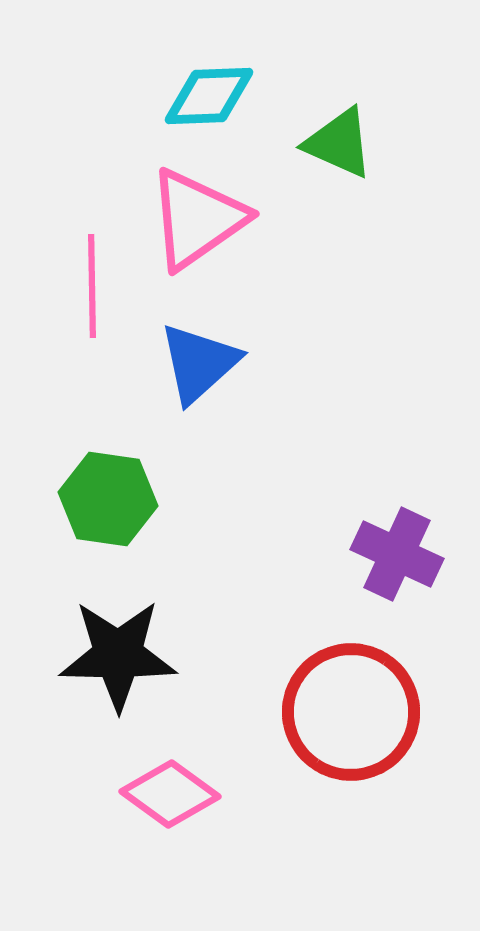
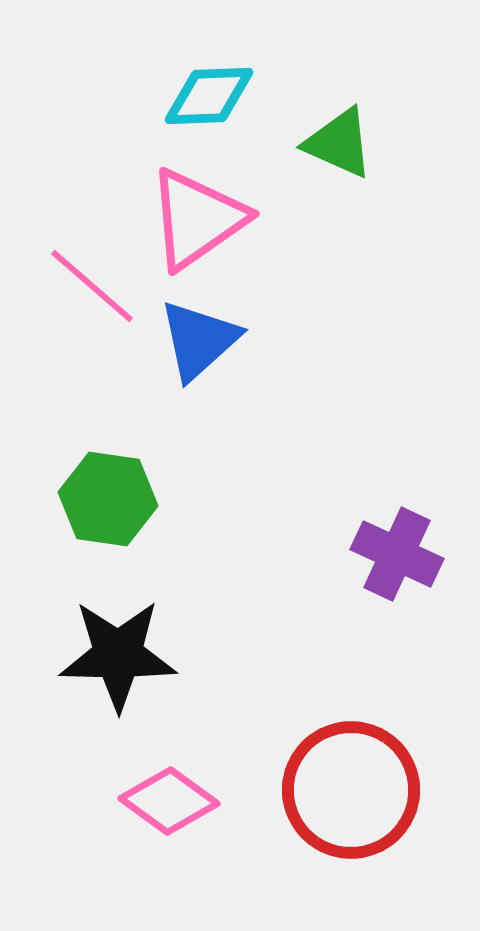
pink line: rotated 48 degrees counterclockwise
blue triangle: moved 23 px up
red circle: moved 78 px down
pink diamond: moved 1 px left, 7 px down
